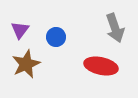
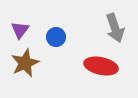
brown star: moved 1 px left, 1 px up
